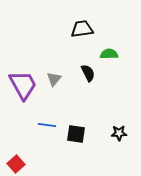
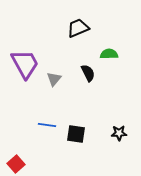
black trapezoid: moved 4 px left, 1 px up; rotated 15 degrees counterclockwise
purple trapezoid: moved 2 px right, 21 px up
